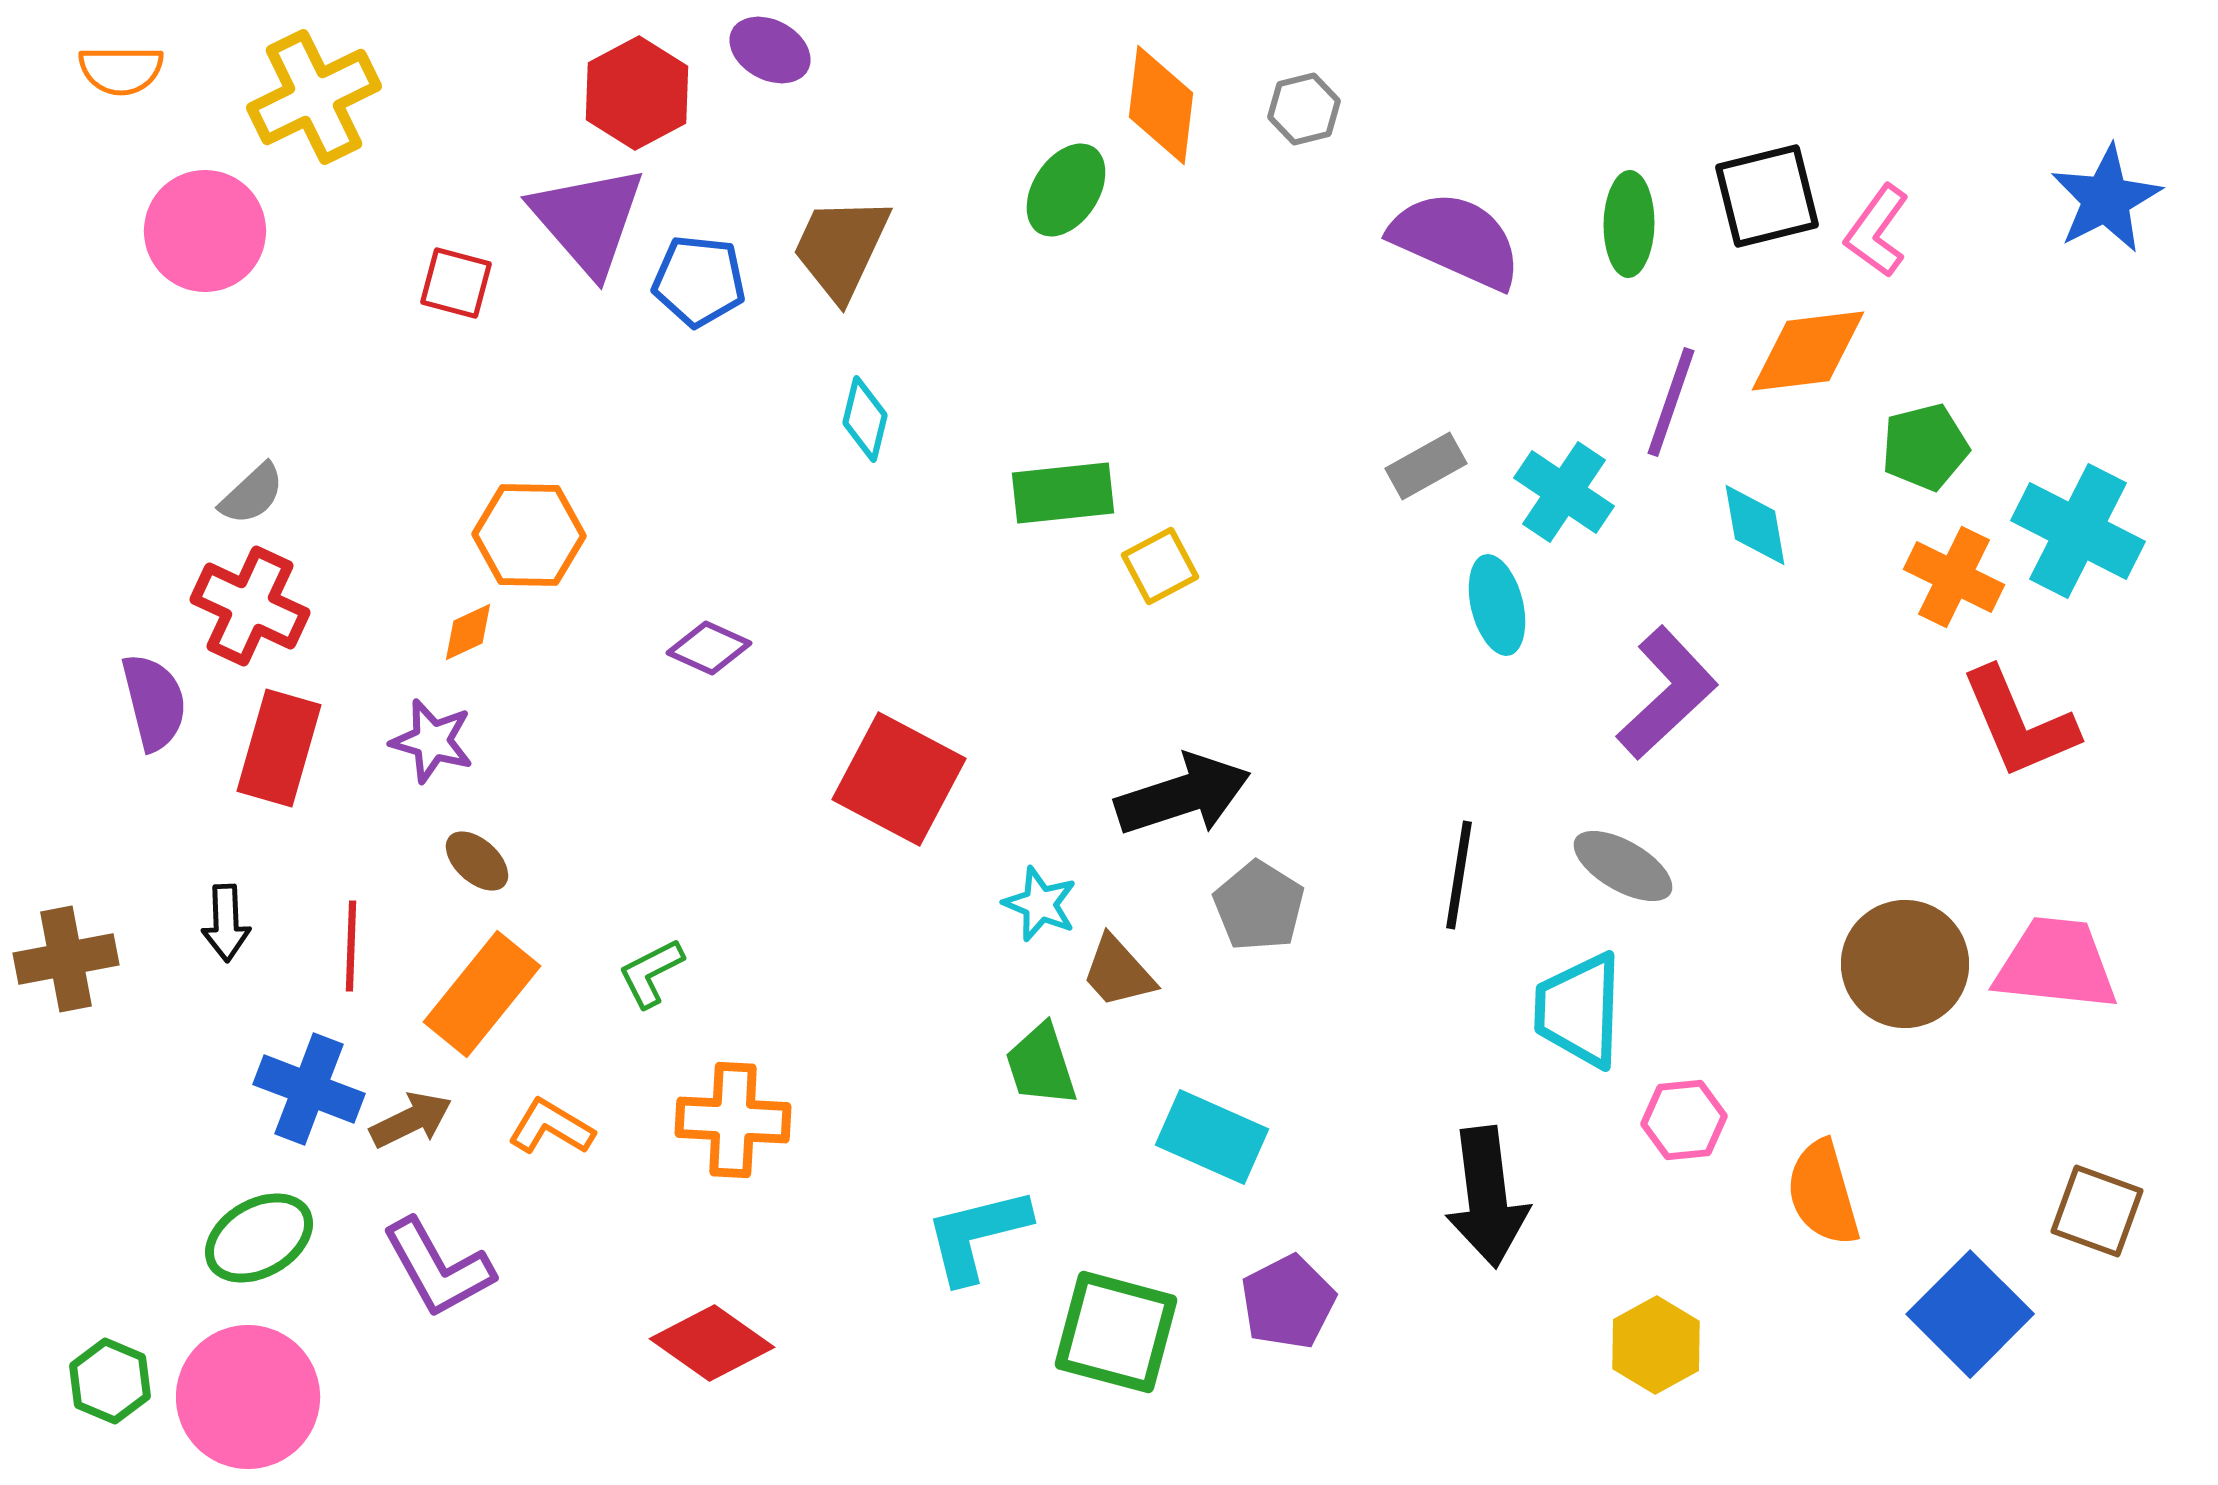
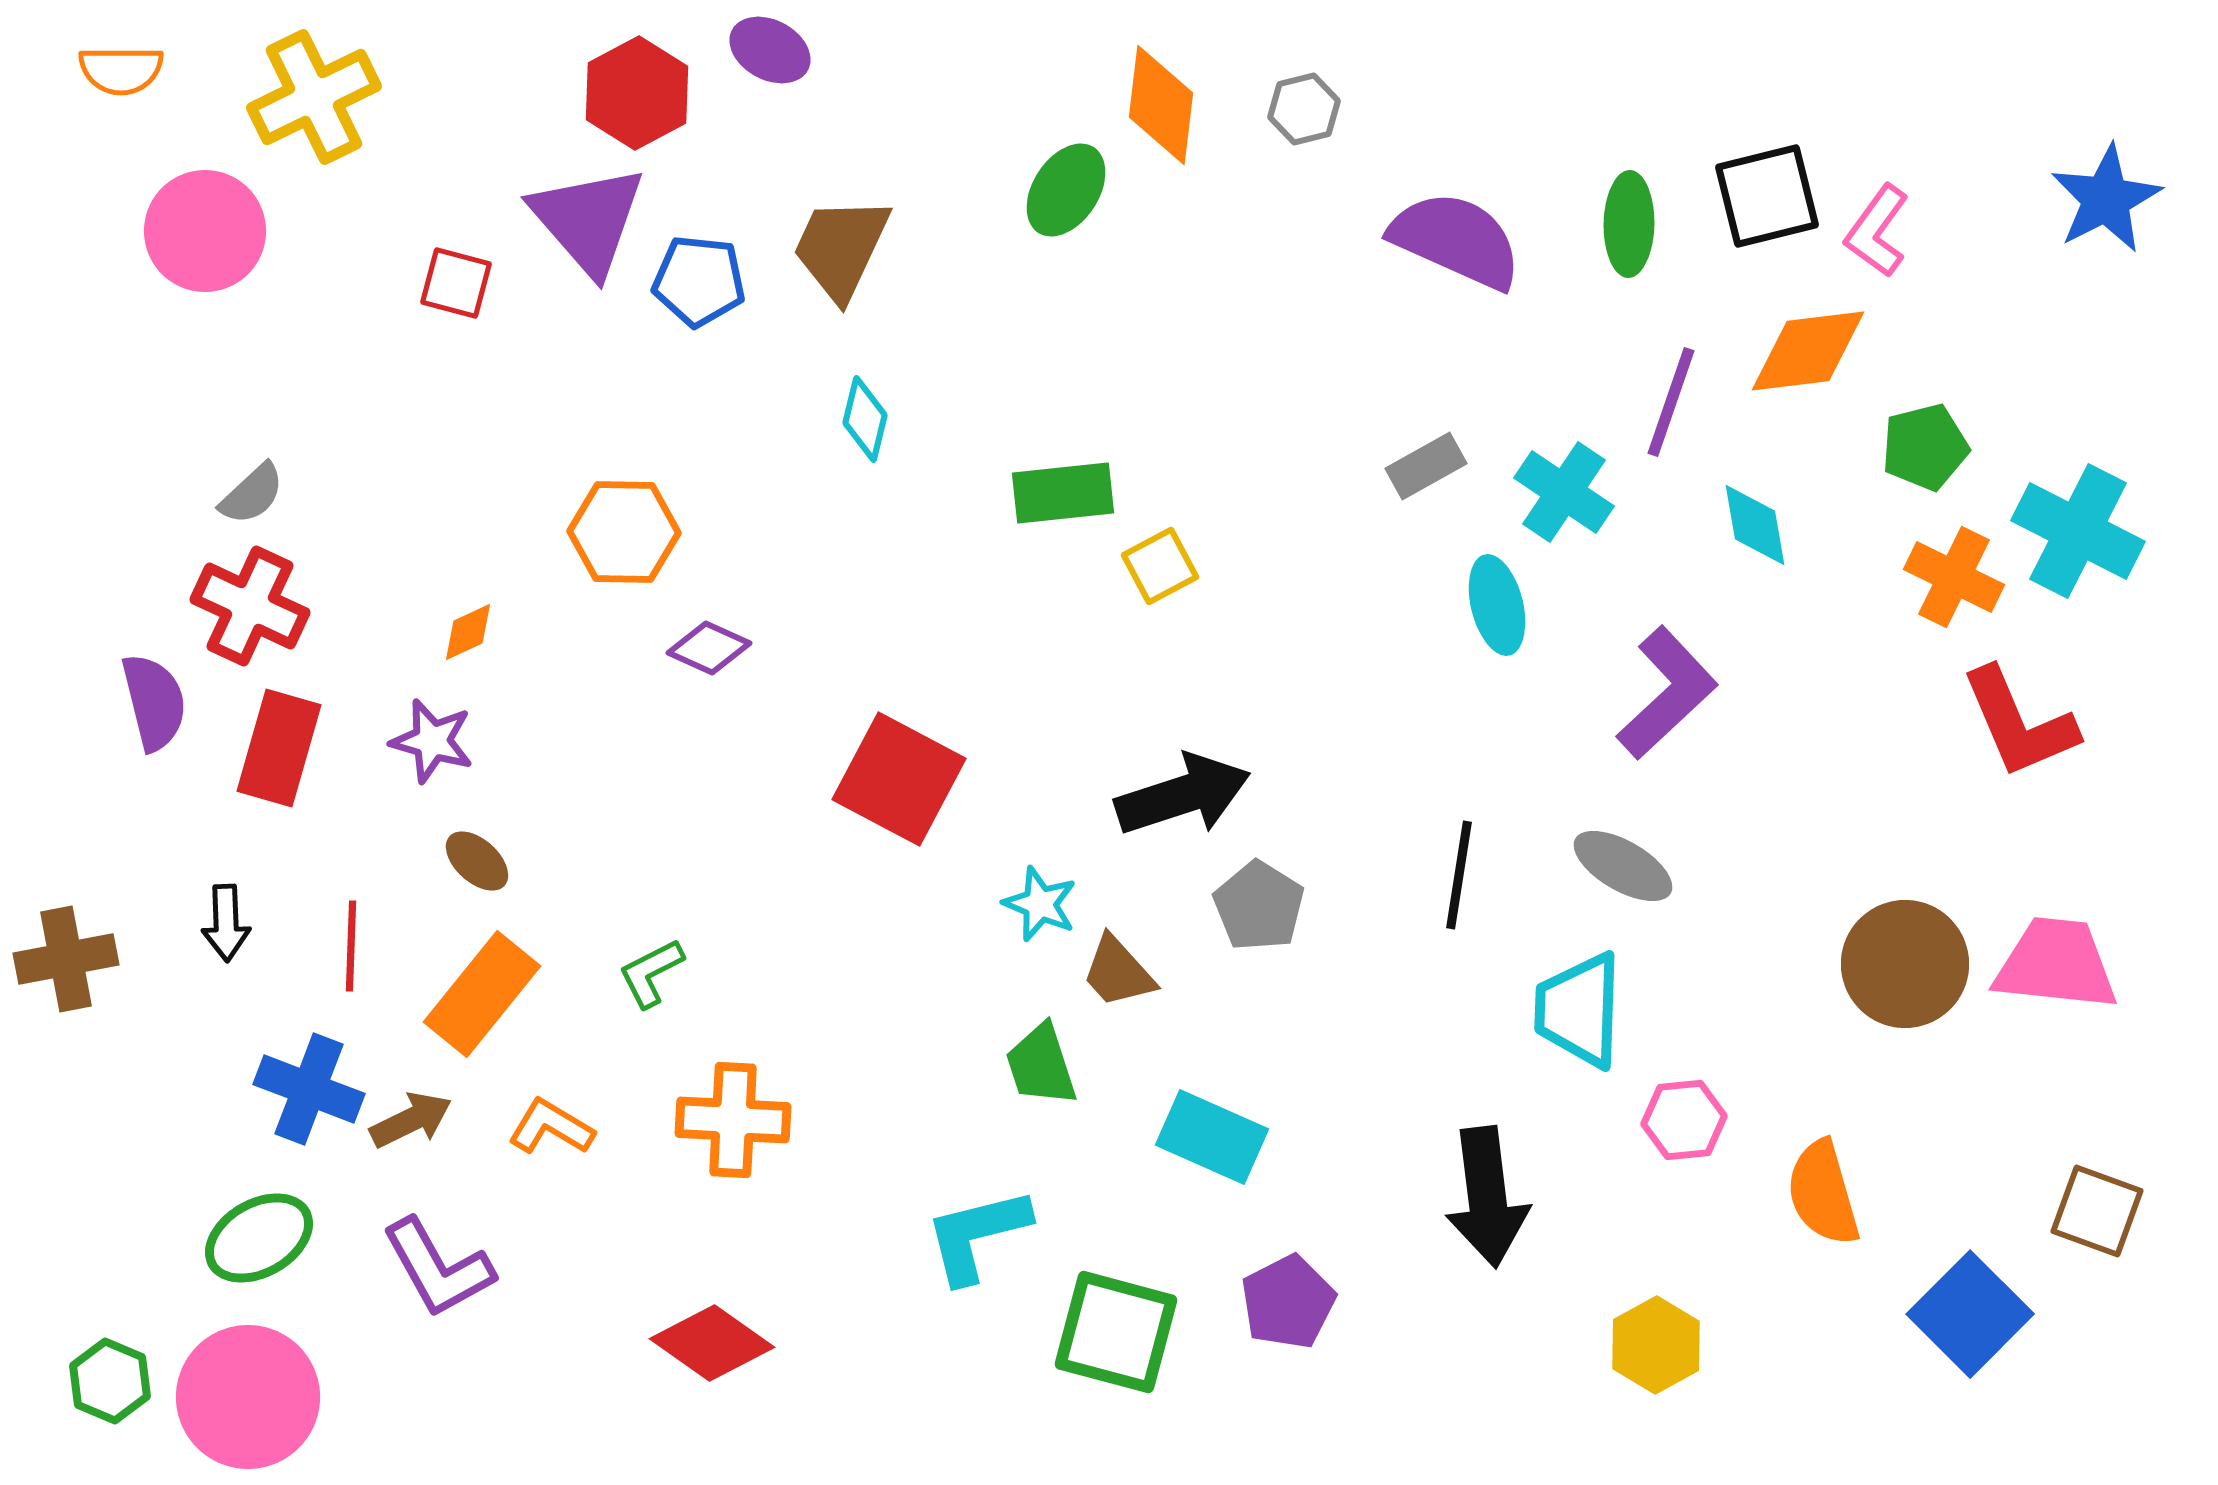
orange hexagon at (529, 535): moved 95 px right, 3 px up
